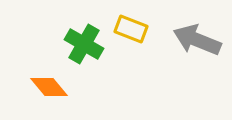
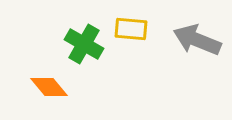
yellow rectangle: rotated 16 degrees counterclockwise
